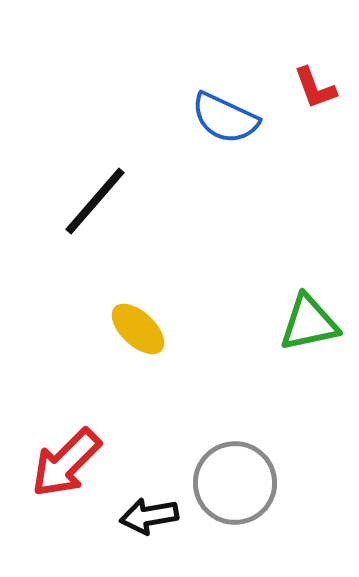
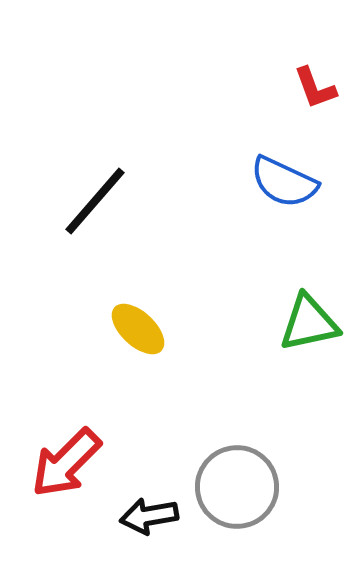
blue semicircle: moved 59 px right, 64 px down
gray circle: moved 2 px right, 4 px down
